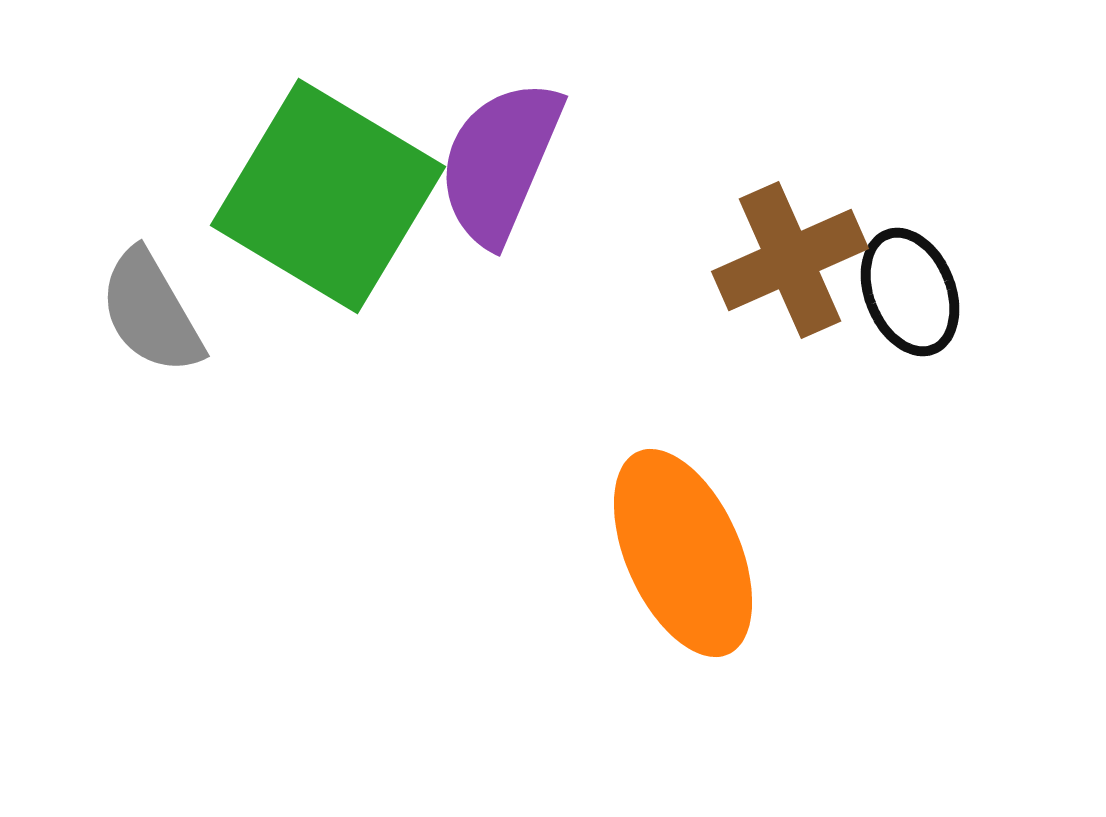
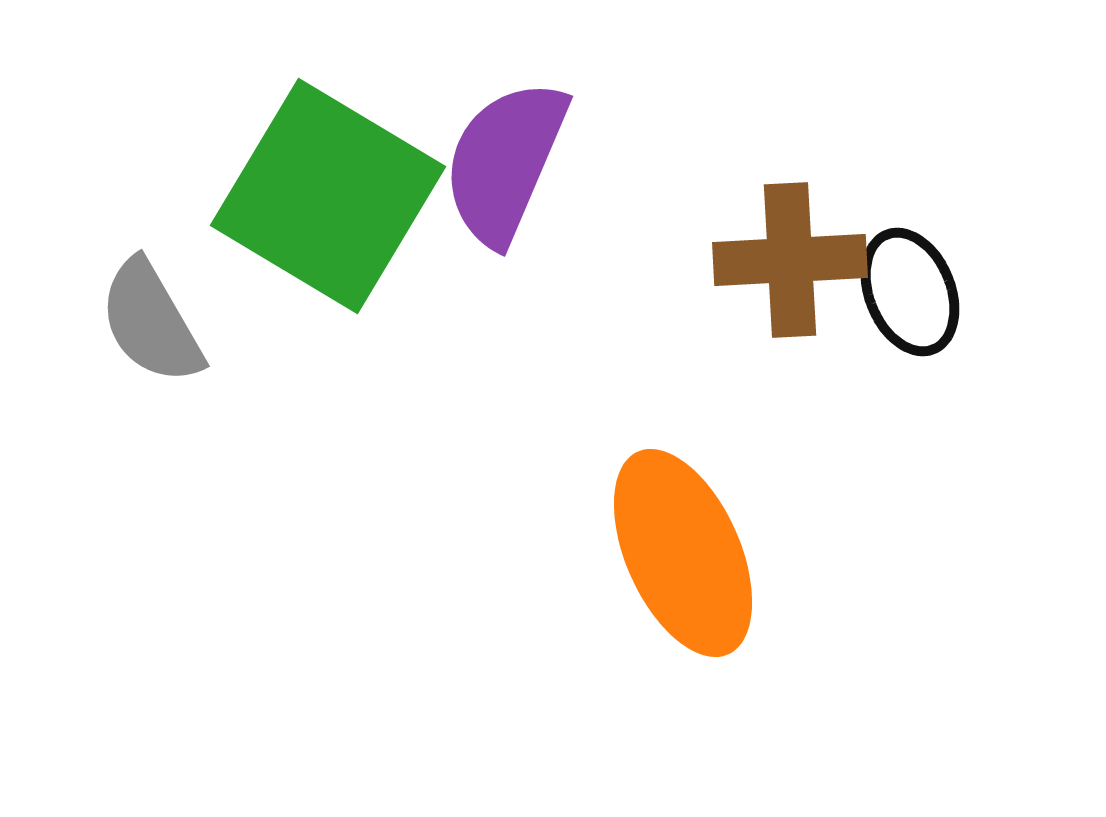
purple semicircle: moved 5 px right
brown cross: rotated 21 degrees clockwise
gray semicircle: moved 10 px down
